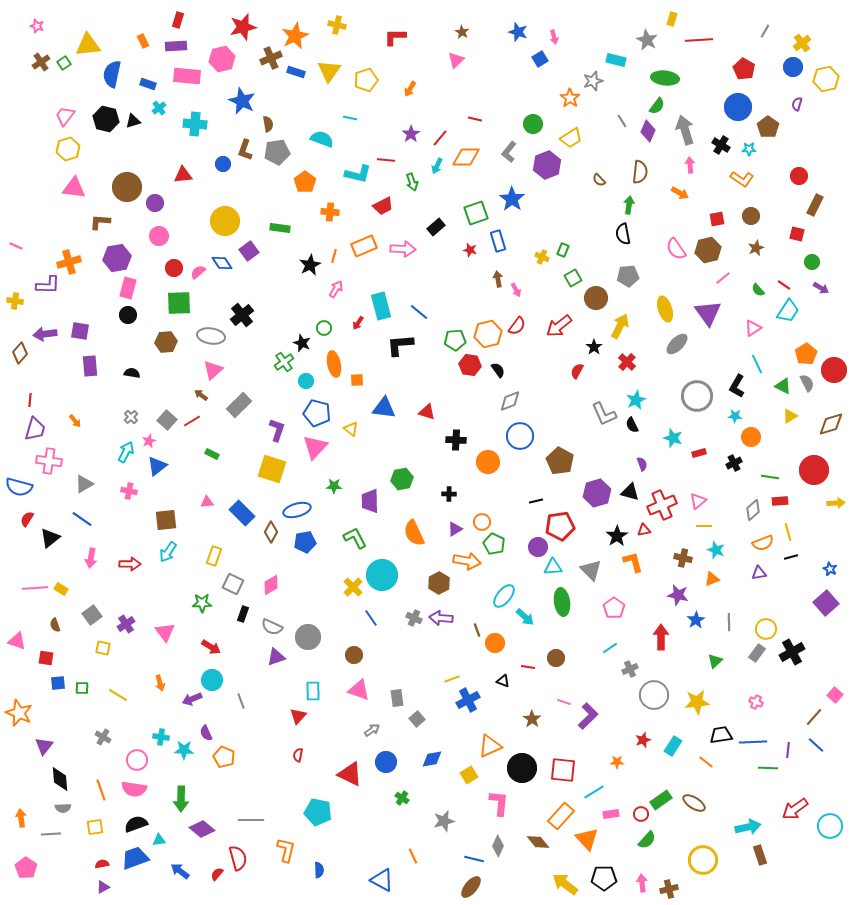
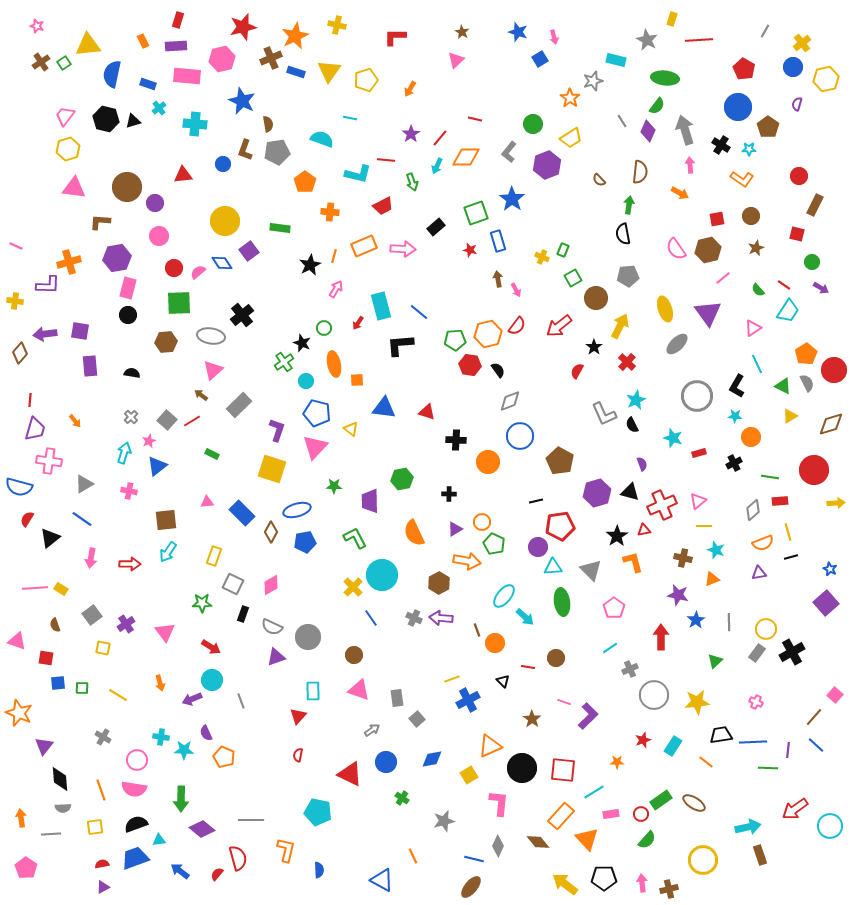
cyan arrow at (126, 452): moved 2 px left, 1 px down; rotated 10 degrees counterclockwise
black triangle at (503, 681): rotated 24 degrees clockwise
